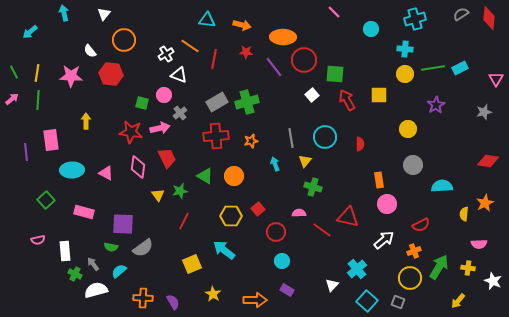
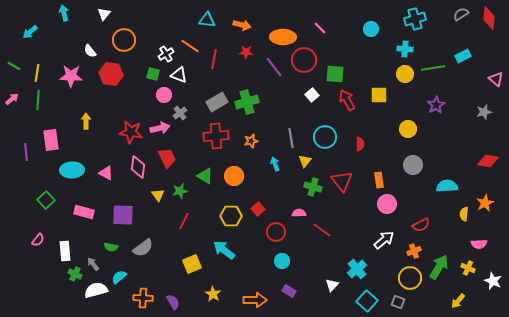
pink line at (334, 12): moved 14 px left, 16 px down
cyan rectangle at (460, 68): moved 3 px right, 12 px up
green line at (14, 72): moved 6 px up; rotated 32 degrees counterclockwise
pink triangle at (496, 79): rotated 21 degrees counterclockwise
green square at (142, 103): moved 11 px right, 29 px up
cyan semicircle at (442, 186): moved 5 px right
red triangle at (348, 217): moved 6 px left, 36 px up; rotated 40 degrees clockwise
purple square at (123, 224): moved 9 px up
pink semicircle at (38, 240): rotated 40 degrees counterclockwise
yellow cross at (468, 268): rotated 16 degrees clockwise
cyan semicircle at (119, 271): moved 6 px down
purple rectangle at (287, 290): moved 2 px right, 1 px down
